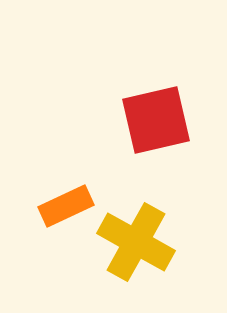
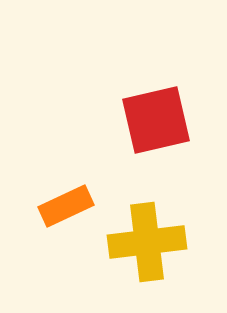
yellow cross: moved 11 px right; rotated 36 degrees counterclockwise
